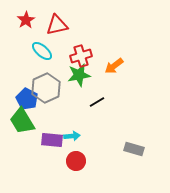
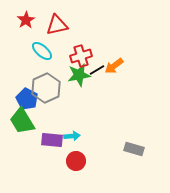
black line: moved 32 px up
